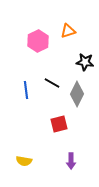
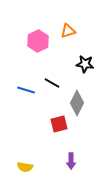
black star: moved 2 px down
blue line: rotated 66 degrees counterclockwise
gray diamond: moved 9 px down
yellow semicircle: moved 1 px right, 6 px down
